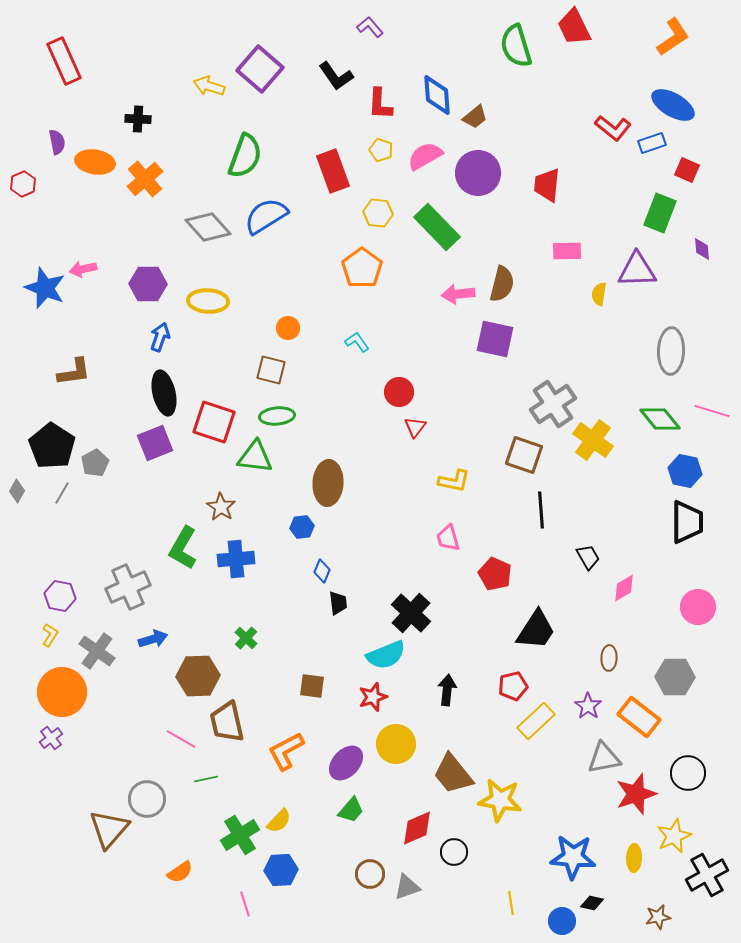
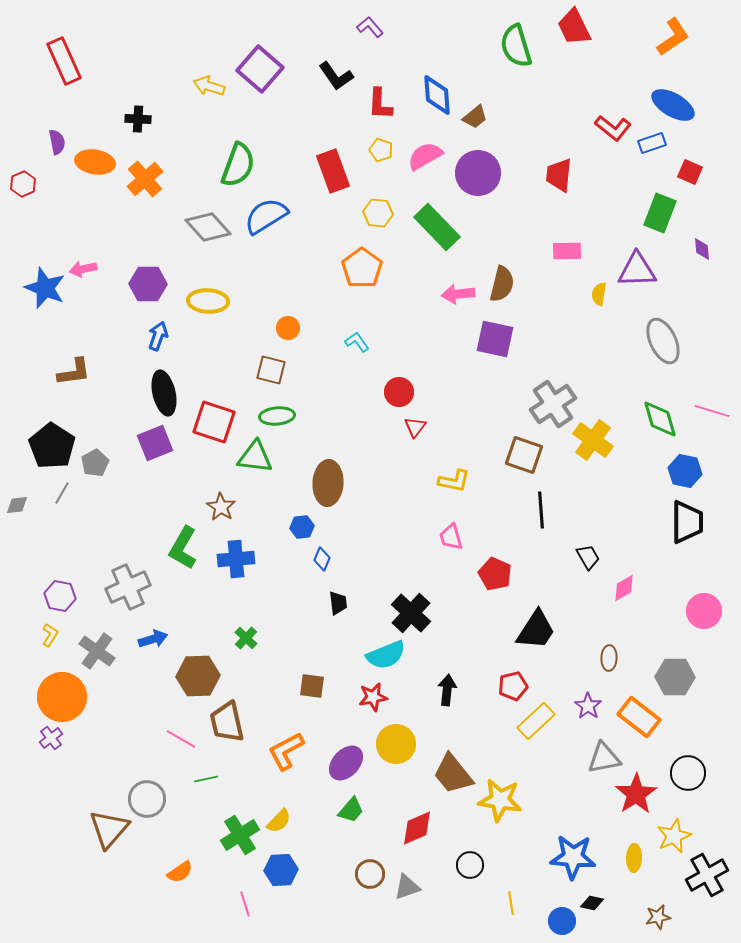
green semicircle at (245, 156): moved 7 px left, 9 px down
red square at (687, 170): moved 3 px right, 2 px down
red trapezoid at (547, 185): moved 12 px right, 10 px up
blue arrow at (160, 337): moved 2 px left, 1 px up
gray ellipse at (671, 351): moved 8 px left, 10 px up; rotated 27 degrees counterclockwise
green diamond at (660, 419): rotated 24 degrees clockwise
gray diamond at (17, 491): moved 14 px down; rotated 55 degrees clockwise
pink trapezoid at (448, 538): moved 3 px right, 1 px up
blue diamond at (322, 571): moved 12 px up
pink circle at (698, 607): moved 6 px right, 4 px down
orange circle at (62, 692): moved 5 px down
red star at (373, 697): rotated 8 degrees clockwise
red star at (636, 794): rotated 15 degrees counterclockwise
black circle at (454, 852): moved 16 px right, 13 px down
